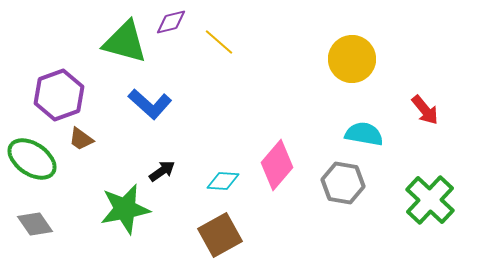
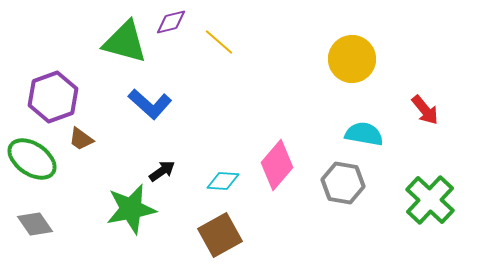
purple hexagon: moved 6 px left, 2 px down
green star: moved 6 px right
